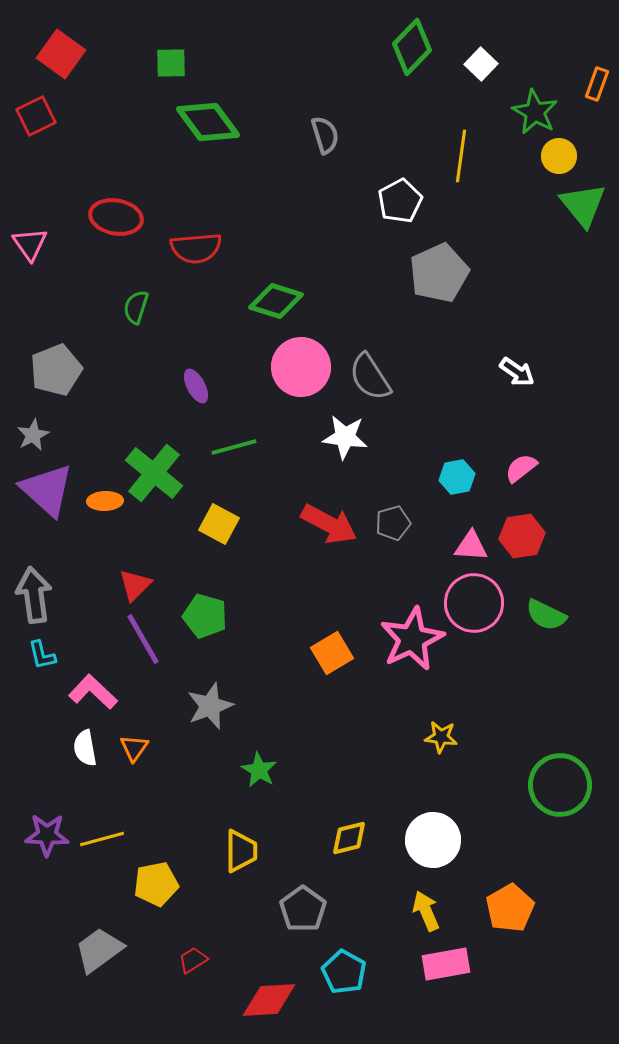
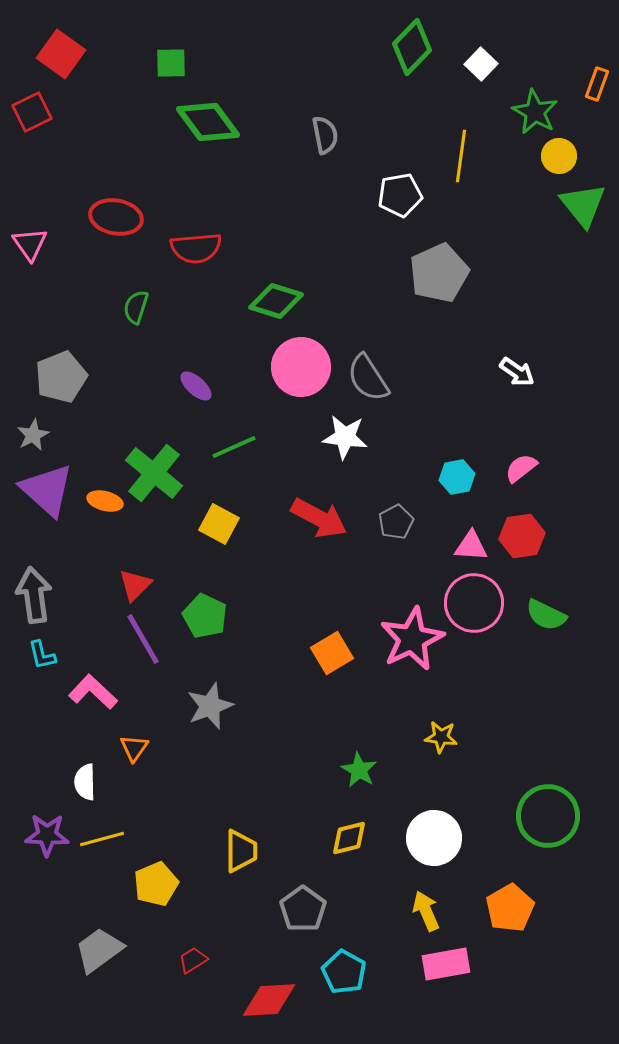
red square at (36, 116): moved 4 px left, 4 px up
gray semicircle at (325, 135): rotated 6 degrees clockwise
white pentagon at (400, 201): moved 6 px up; rotated 18 degrees clockwise
gray pentagon at (56, 370): moved 5 px right, 7 px down
gray semicircle at (370, 377): moved 2 px left, 1 px down
purple ellipse at (196, 386): rotated 20 degrees counterclockwise
green line at (234, 447): rotated 9 degrees counterclockwise
orange ellipse at (105, 501): rotated 16 degrees clockwise
gray pentagon at (393, 523): moved 3 px right, 1 px up; rotated 12 degrees counterclockwise
red arrow at (329, 524): moved 10 px left, 6 px up
green pentagon at (205, 616): rotated 9 degrees clockwise
white semicircle at (85, 748): moved 34 px down; rotated 9 degrees clockwise
green star at (259, 770): moved 100 px right
green circle at (560, 785): moved 12 px left, 31 px down
white circle at (433, 840): moved 1 px right, 2 px up
yellow pentagon at (156, 884): rotated 12 degrees counterclockwise
